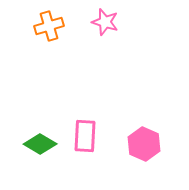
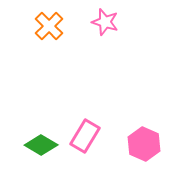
orange cross: rotated 28 degrees counterclockwise
pink rectangle: rotated 28 degrees clockwise
green diamond: moved 1 px right, 1 px down
